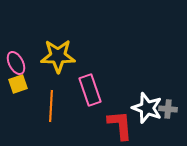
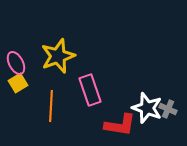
yellow star: rotated 20 degrees counterclockwise
yellow square: moved 1 px up; rotated 12 degrees counterclockwise
gray cross: rotated 18 degrees clockwise
red L-shape: rotated 104 degrees clockwise
